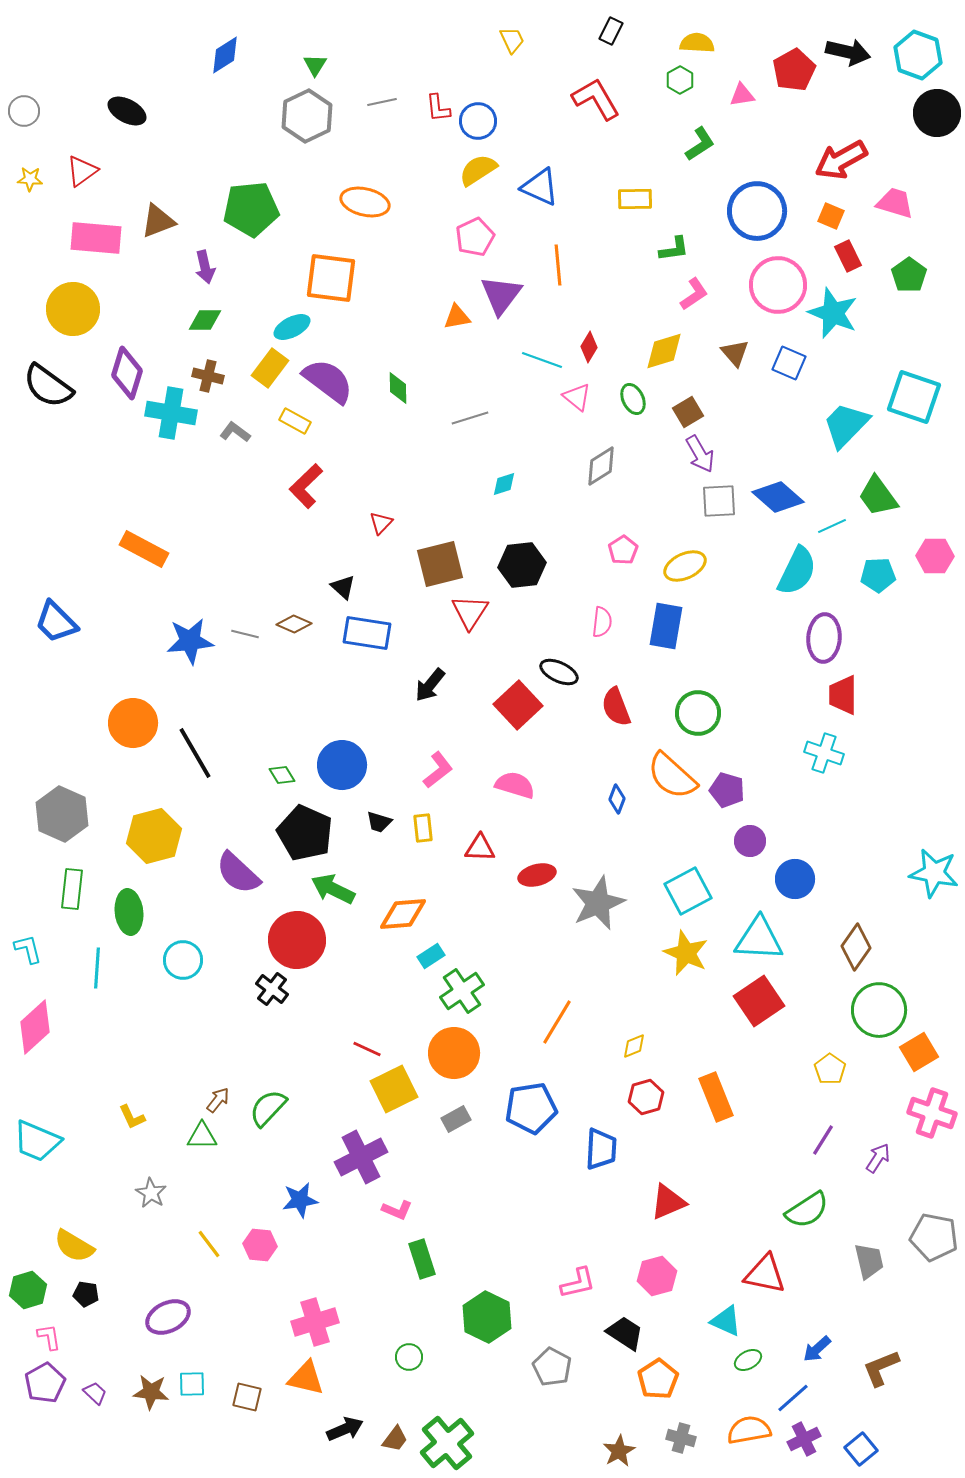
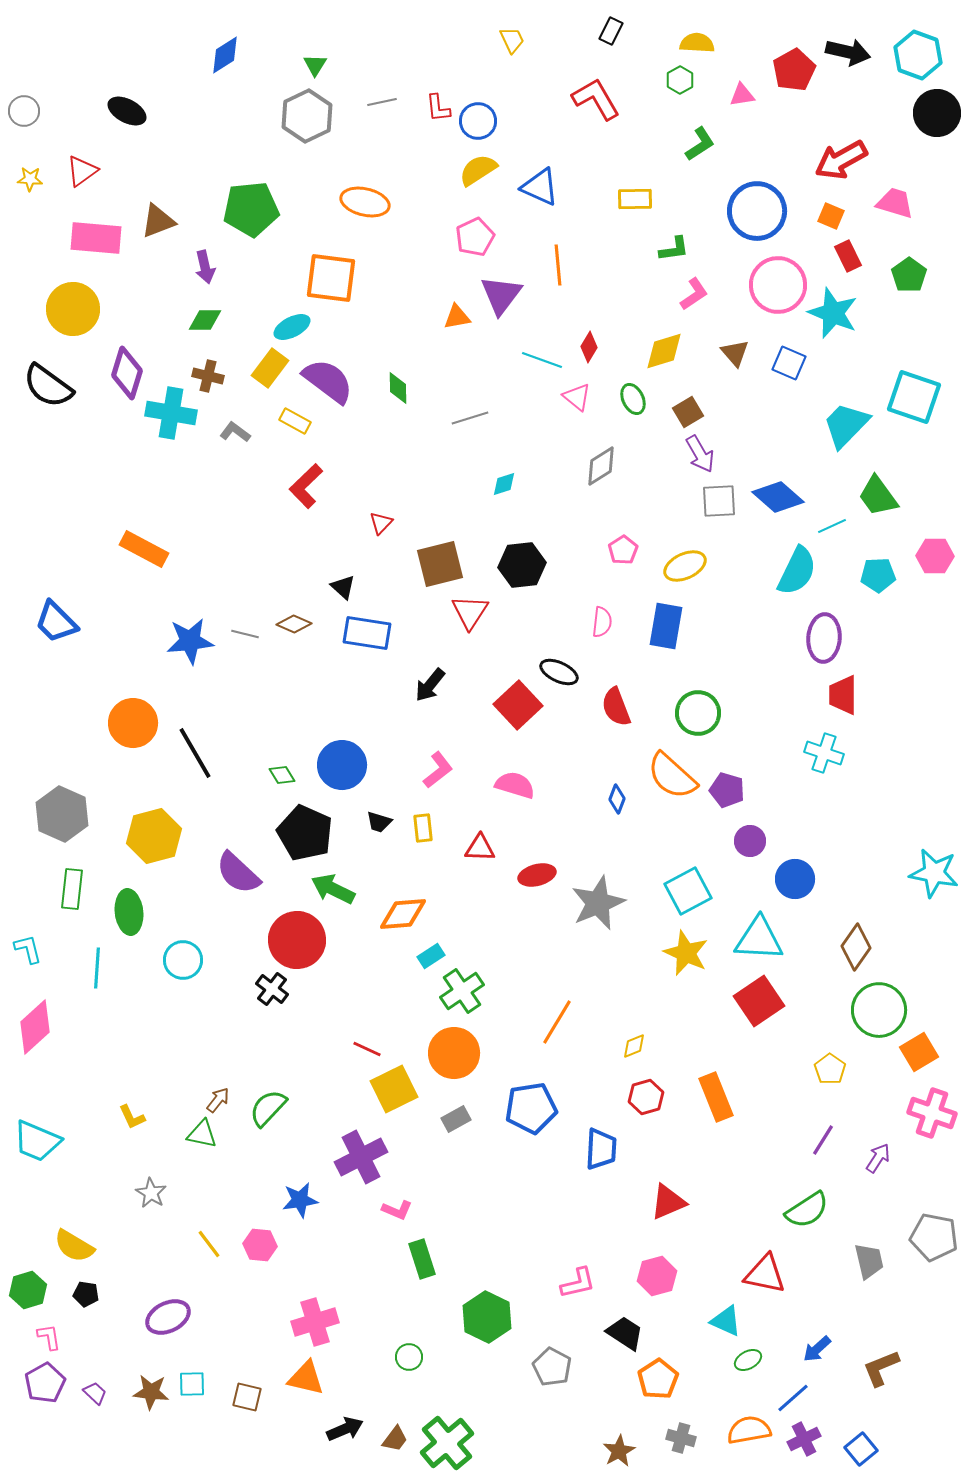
green triangle at (202, 1136): moved 2 px up; rotated 12 degrees clockwise
